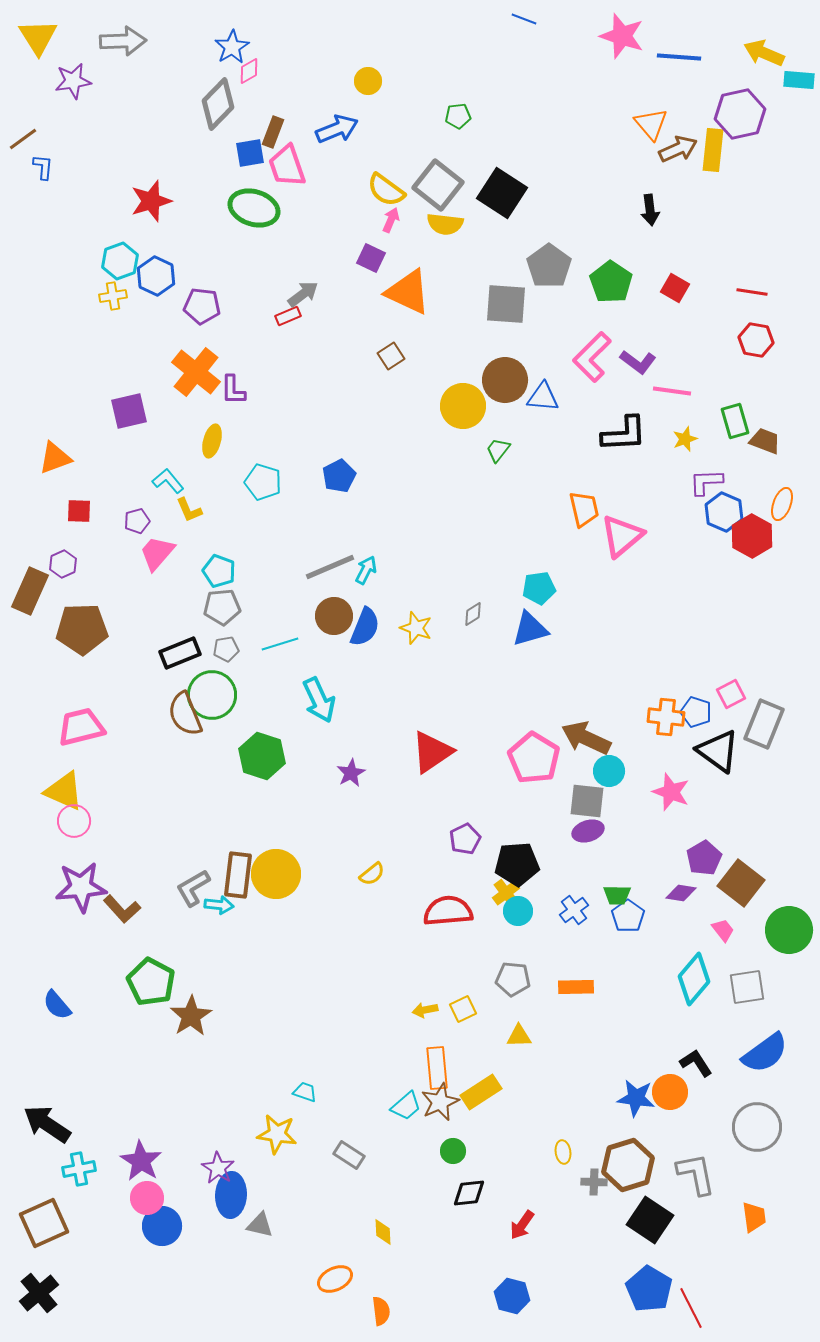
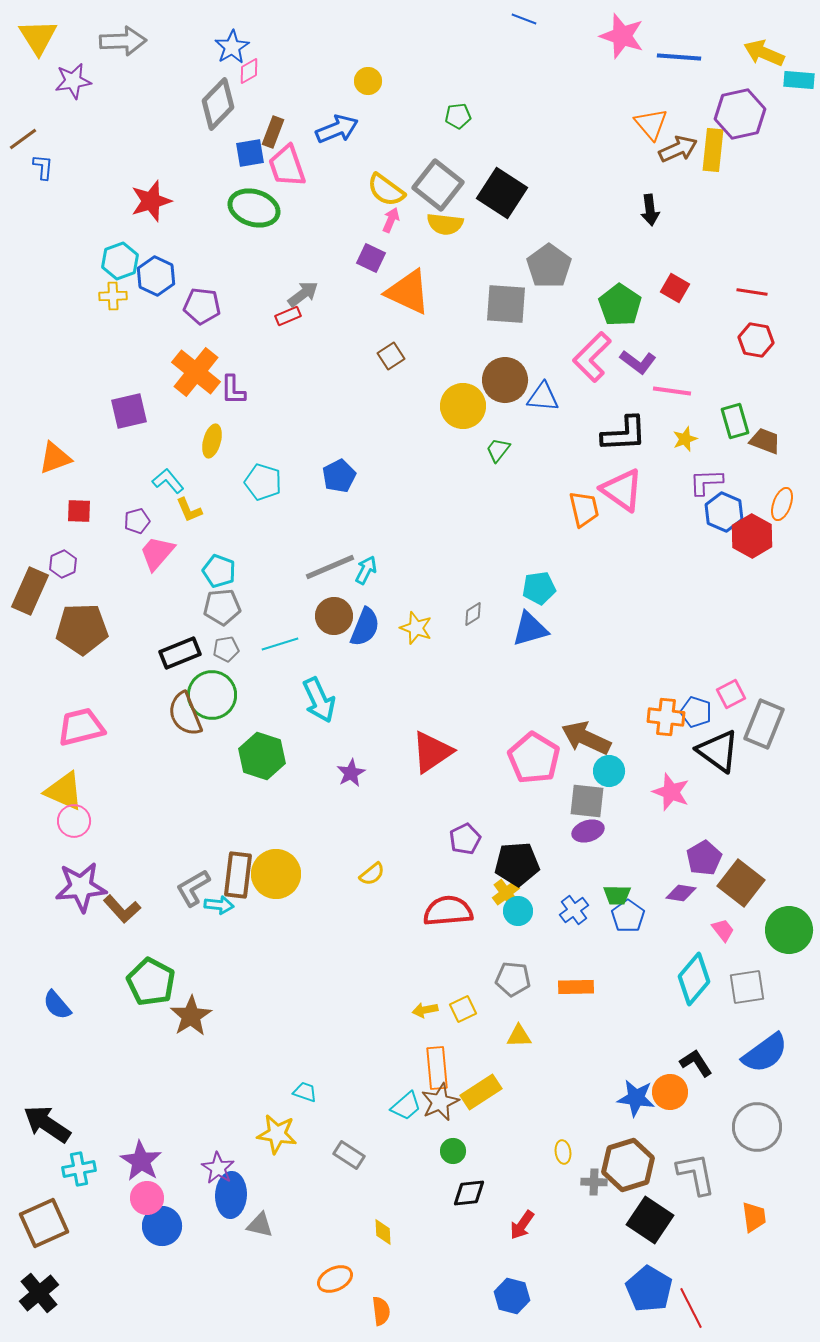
green pentagon at (611, 282): moved 9 px right, 23 px down
yellow cross at (113, 296): rotated 8 degrees clockwise
pink triangle at (622, 536): moved 46 px up; rotated 45 degrees counterclockwise
